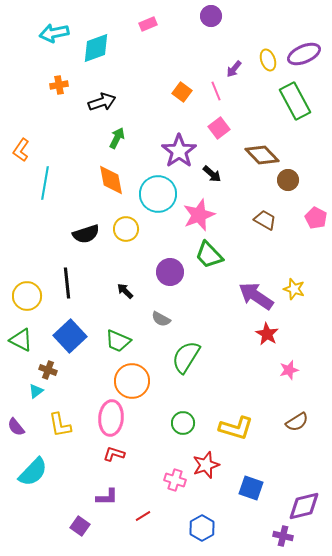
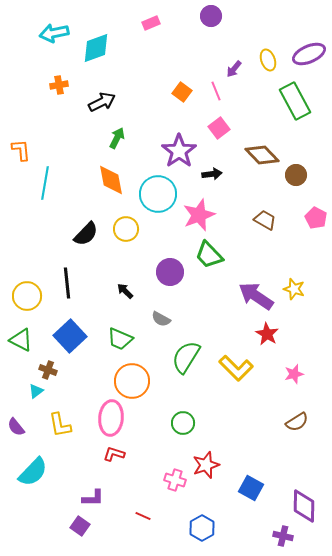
pink rectangle at (148, 24): moved 3 px right, 1 px up
purple ellipse at (304, 54): moved 5 px right
black arrow at (102, 102): rotated 8 degrees counterclockwise
orange L-shape at (21, 150): rotated 140 degrees clockwise
black arrow at (212, 174): rotated 48 degrees counterclockwise
brown circle at (288, 180): moved 8 px right, 5 px up
black semicircle at (86, 234): rotated 28 degrees counterclockwise
green trapezoid at (118, 341): moved 2 px right, 2 px up
pink star at (289, 370): moved 5 px right, 4 px down
yellow L-shape at (236, 428): moved 60 px up; rotated 28 degrees clockwise
blue square at (251, 488): rotated 10 degrees clockwise
purple L-shape at (107, 497): moved 14 px left, 1 px down
purple diamond at (304, 506): rotated 76 degrees counterclockwise
red line at (143, 516): rotated 56 degrees clockwise
